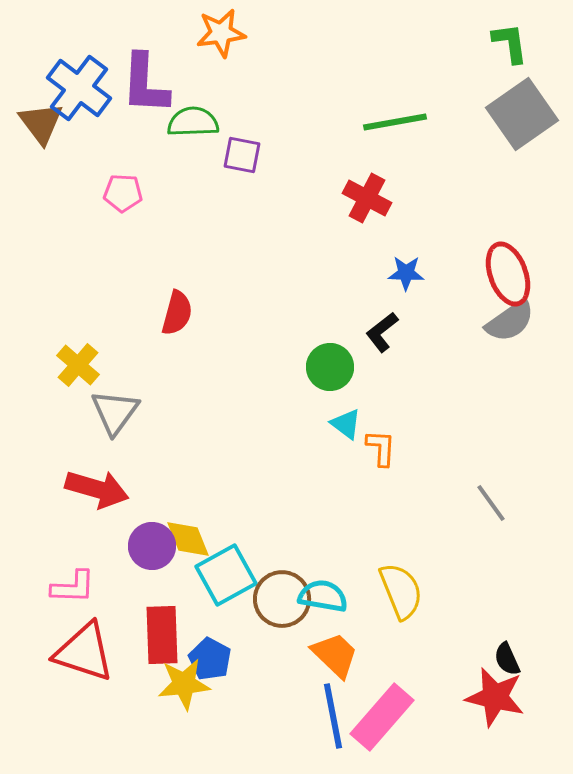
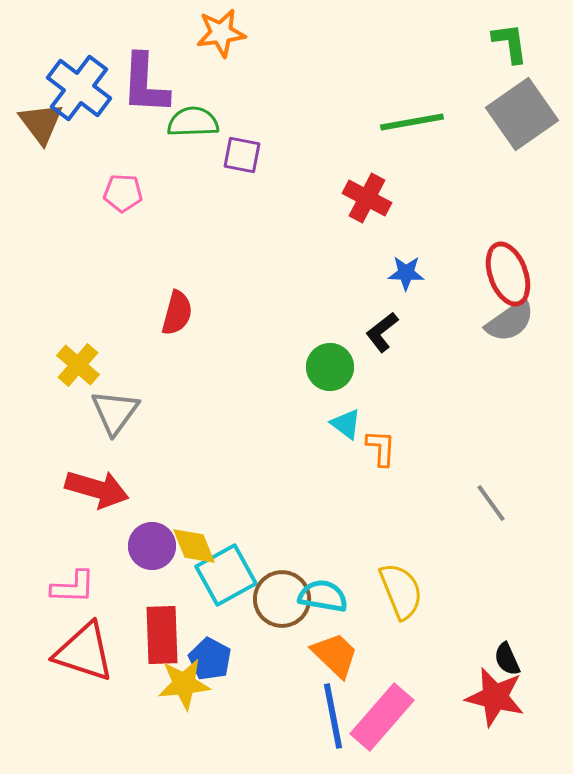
green line: moved 17 px right
yellow diamond: moved 6 px right, 7 px down
